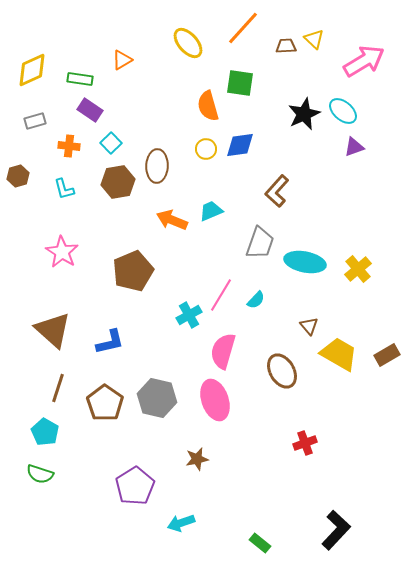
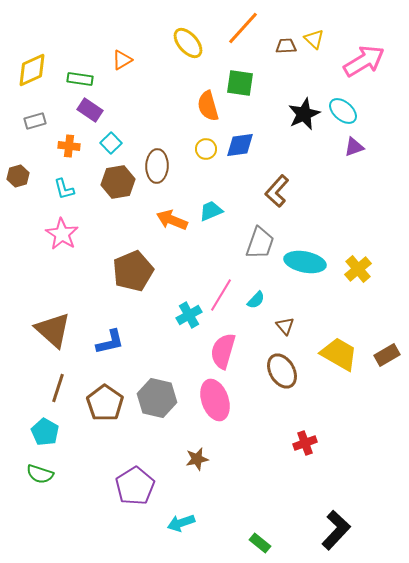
pink star at (62, 252): moved 18 px up
brown triangle at (309, 326): moved 24 px left
